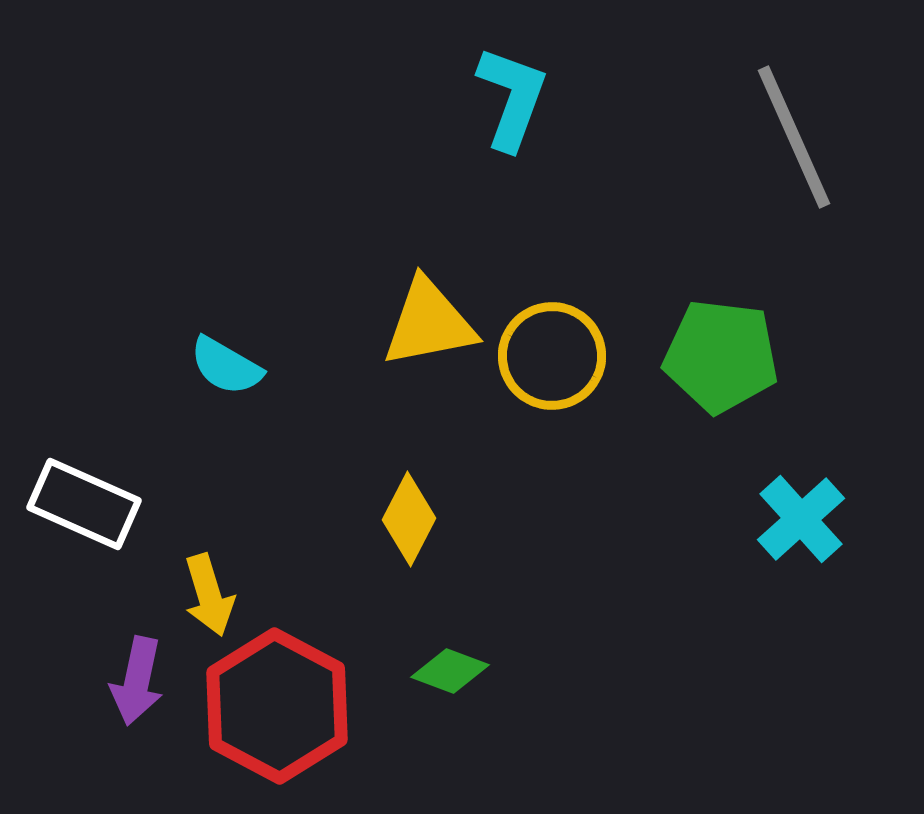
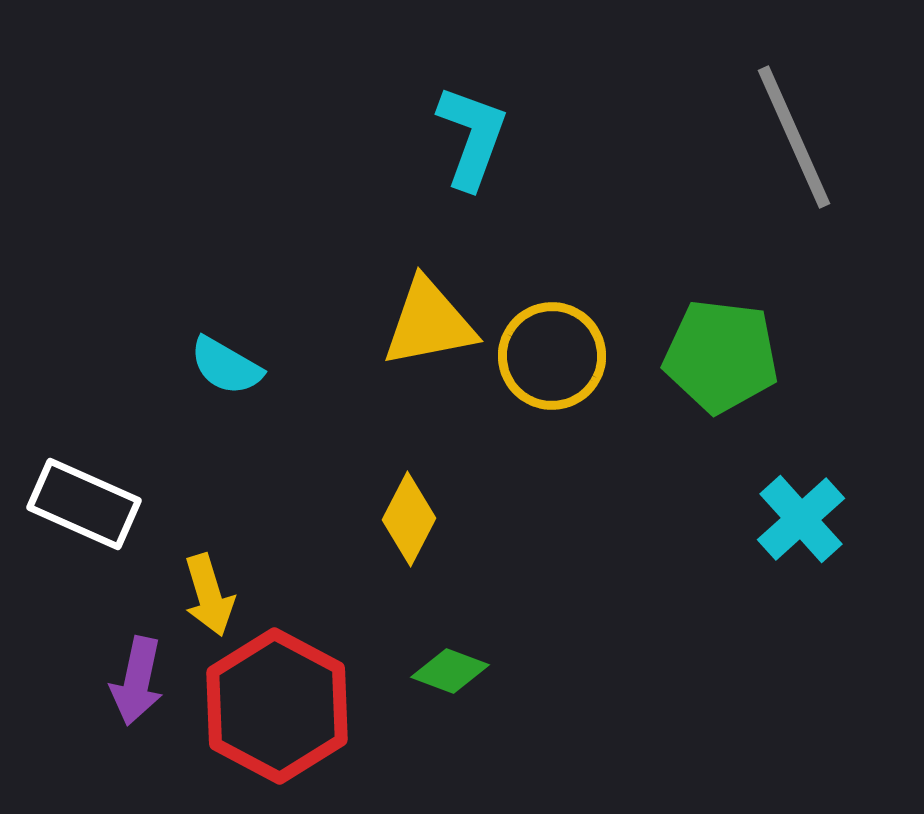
cyan L-shape: moved 40 px left, 39 px down
